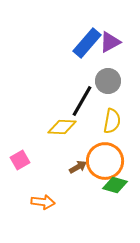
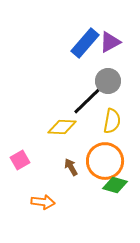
blue rectangle: moved 2 px left
black line: moved 5 px right; rotated 16 degrees clockwise
brown arrow: moved 7 px left; rotated 90 degrees counterclockwise
